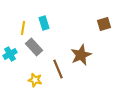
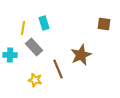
brown square: rotated 24 degrees clockwise
cyan cross: moved 1 px down; rotated 32 degrees clockwise
